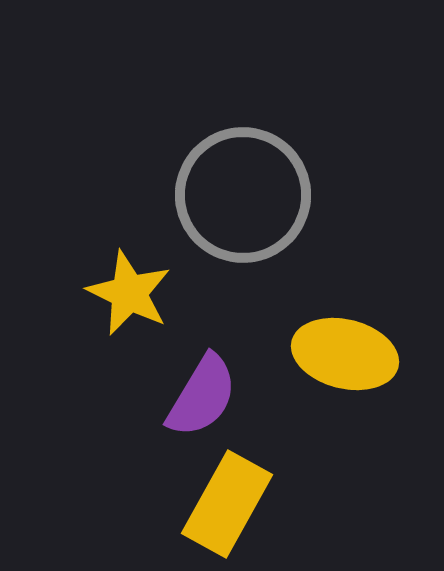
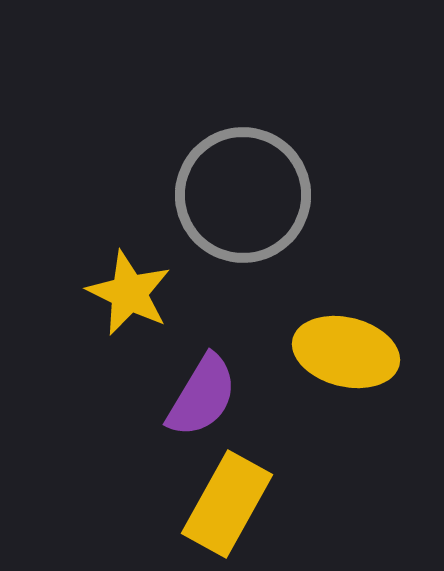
yellow ellipse: moved 1 px right, 2 px up
